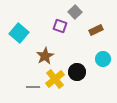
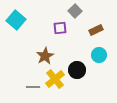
gray square: moved 1 px up
purple square: moved 2 px down; rotated 24 degrees counterclockwise
cyan square: moved 3 px left, 13 px up
cyan circle: moved 4 px left, 4 px up
black circle: moved 2 px up
